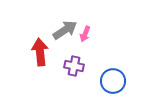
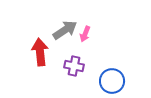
blue circle: moved 1 px left
